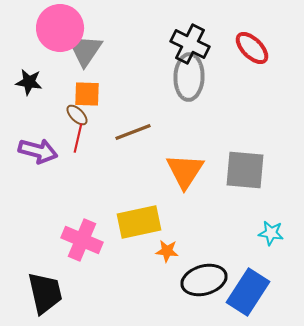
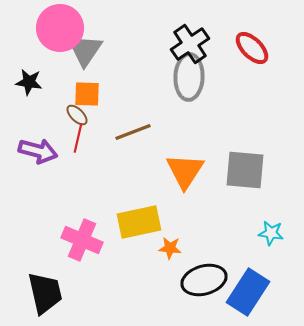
black cross: rotated 30 degrees clockwise
orange star: moved 3 px right, 3 px up
